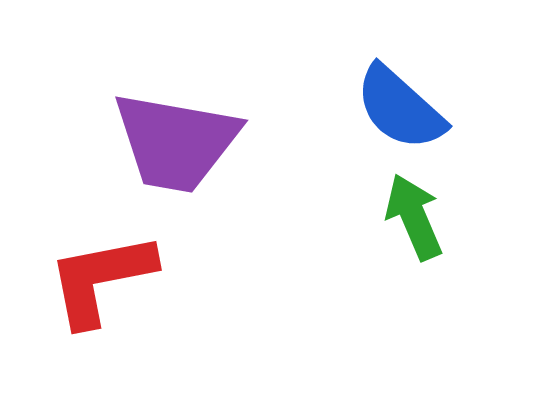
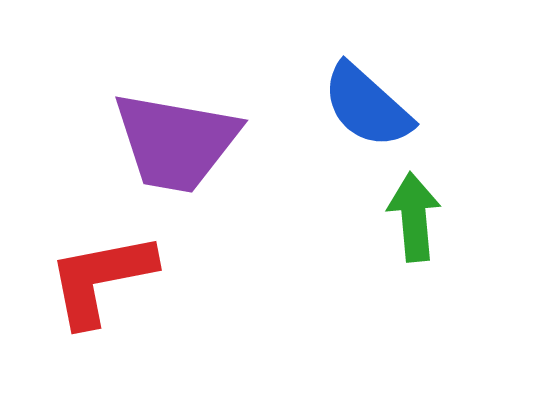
blue semicircle: moved 33 px left, 2 px up
green arrow: rotated 18 degrees clockwise
